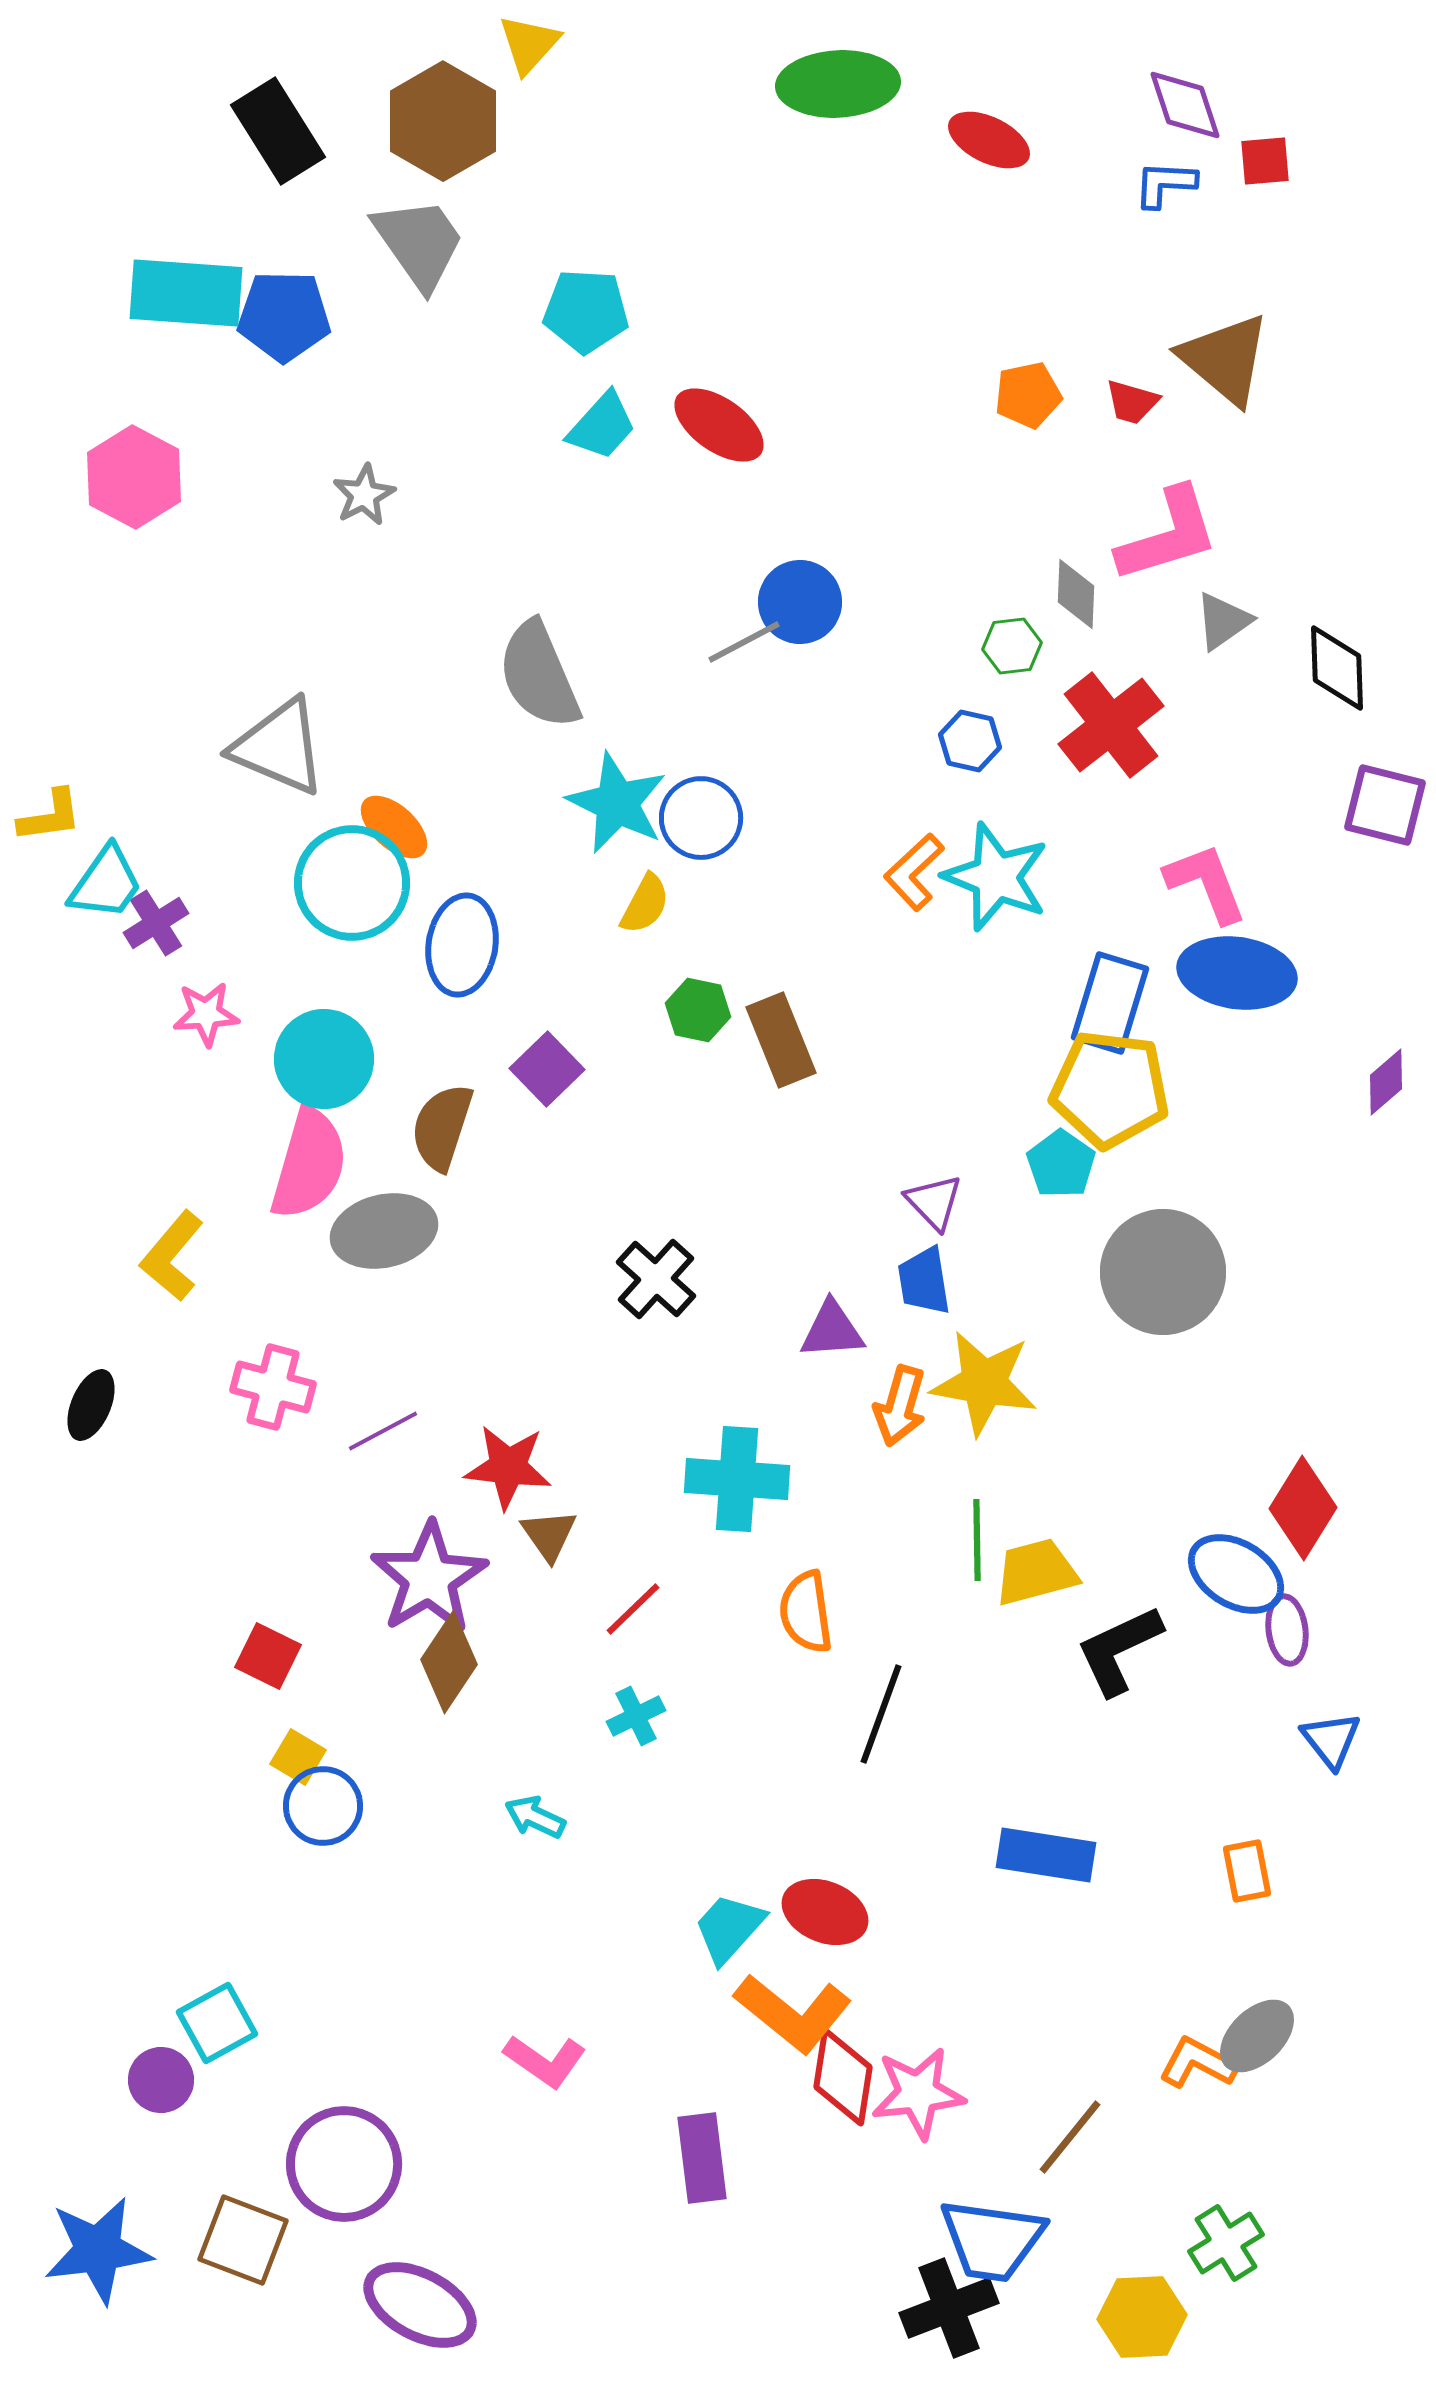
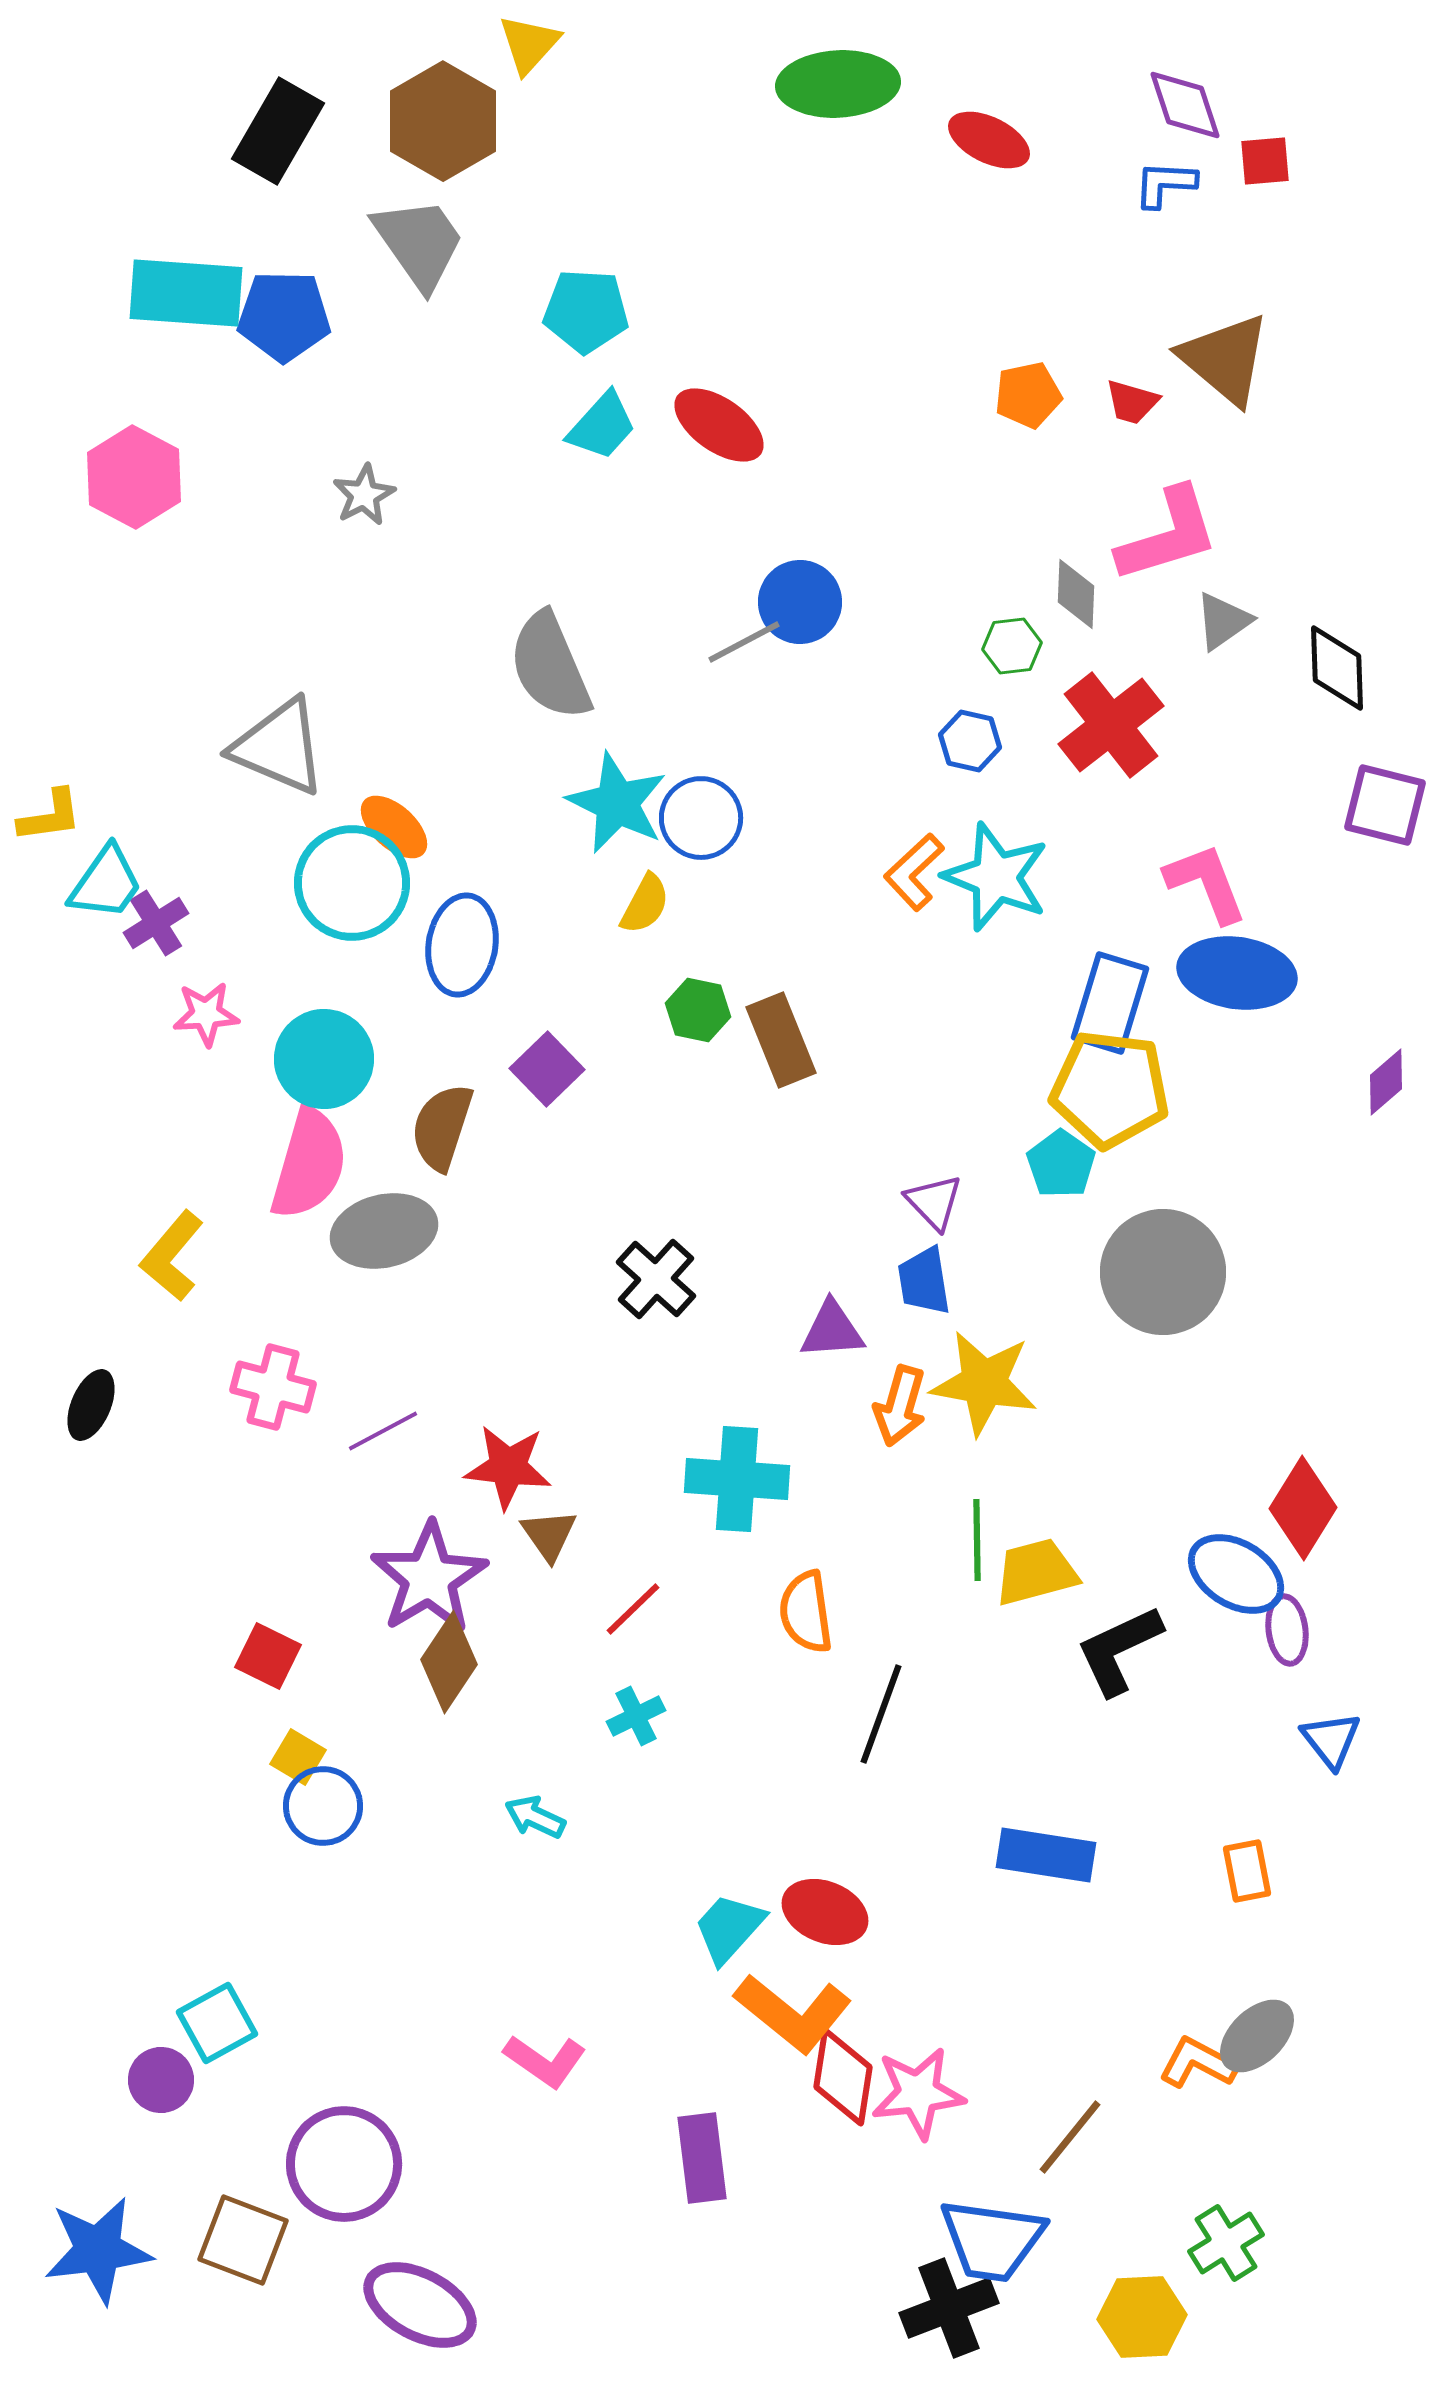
black rectangle at (278, 131): rotated 62 degrees clockwise
gray semicircle at (539, 675): moved 11 px right, 9 px up
